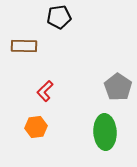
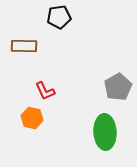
gray pentagon: rotated 8 degrees clockwise
red L-shape: rotated 70 degrees counterclockwise
orange hexagon: moved 4 px left, 9 px up; rotated 20 degrees clockwise
